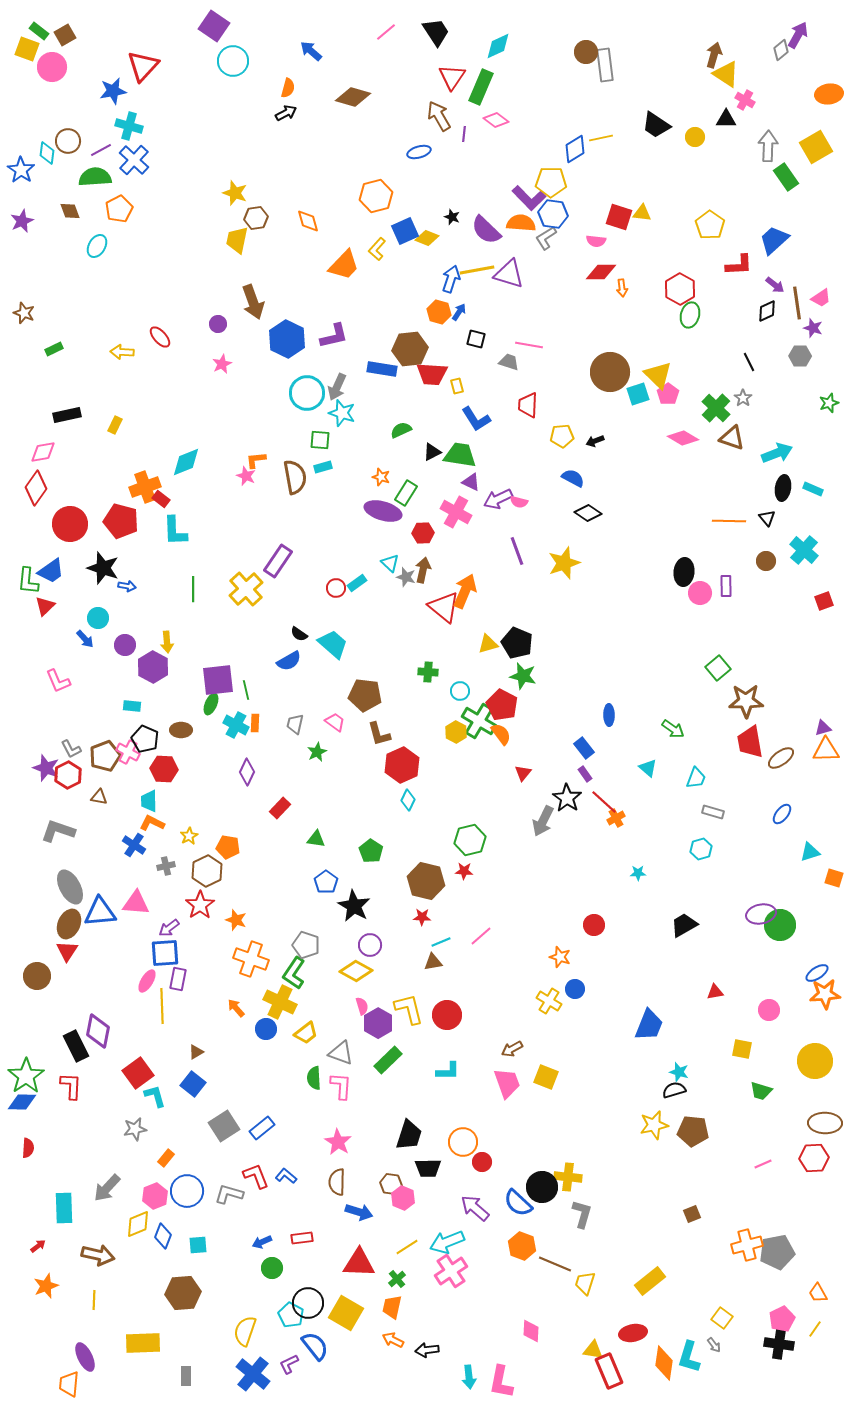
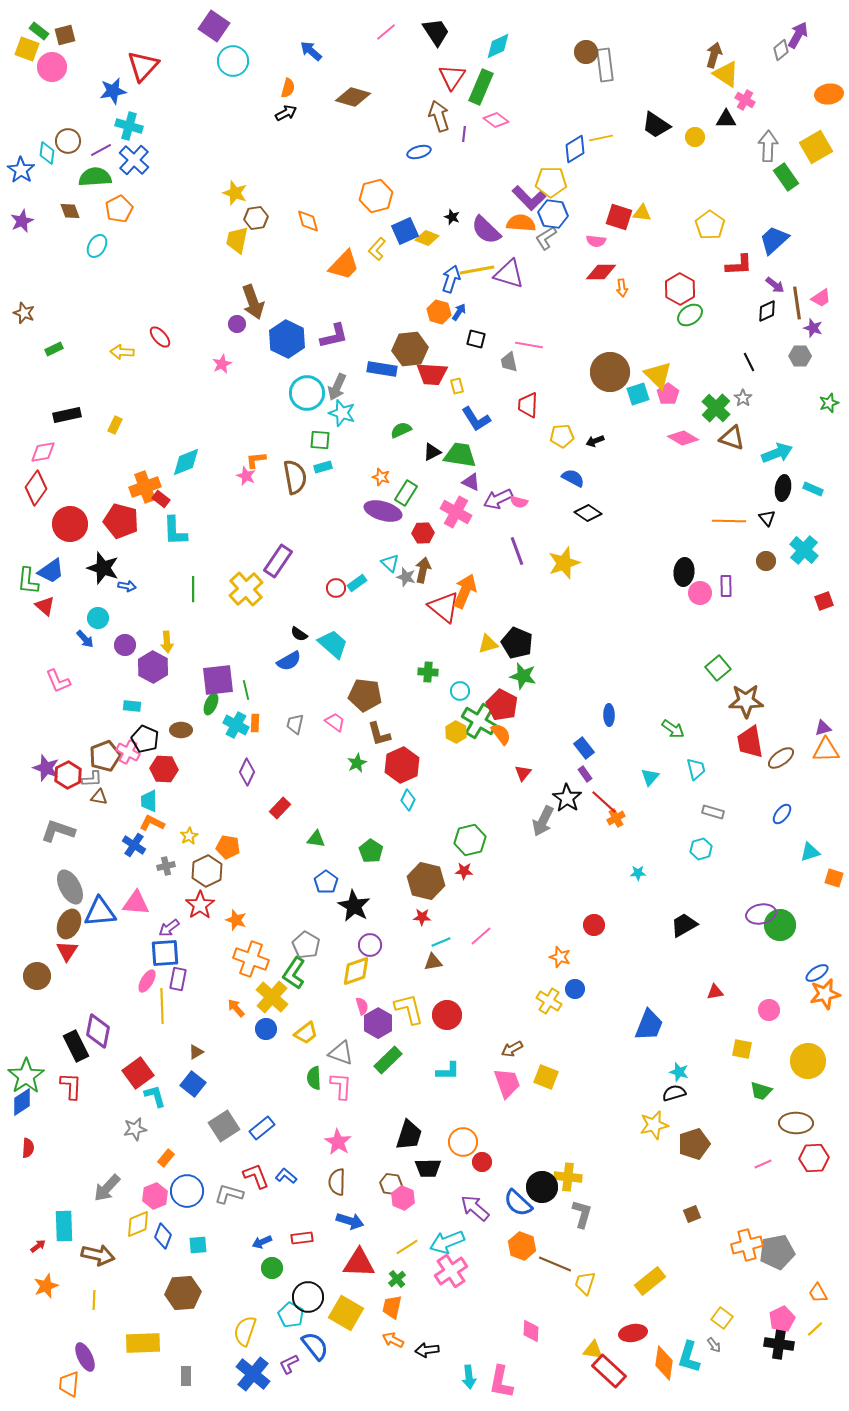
brown square at (65, 35): rotated 15 degrees clockwise
brown arrow at (439, 116): rotated 12 degrees clockwise
green ellipse at (690, 315): rotated 40 degrees clockwise
purple circle at (218, 324): moved 19 px right
gray trapezoid at (509, 362): rotated 120 degrees counterclockwise
red triangle at (45, 606): rotated 35 degrees counterclockwise
gray L-shape at (71, 749): moved 21 px right, 30 px down; rotated 65 degrees counterclockwise
green star at (317, 752): moved 40 px right, 11 px down
cyan triangle at (648, 768): moved 2 px right, 9 px down; rotated 30 degrees clockwise
cyan trapezoid at (696, 778): moved 9 px up; rotated 35 degrees counterclockwise
gray pentagon at (306, 945): rotated 12 degrees clockwise
yellow diamond at (356, 971): rotated 48 degrees counterclockwise
orange star at (825, 994): rotated 8 degrees counterclockwise
yellow cross at (280, 1002): moved 8 px left, 5 px up; rotated 16 degrees clockwise
yellow circle at (815, 1061): moved 7 px left
black semicircle at (674, 1090): moved 3 px down
blue diamond at (22, 1102): rotated 36 degrees counterclockwise
brown ellipse at (825, 1123): moved 29 px left
brown pentagon at (693, 1131): moved 1 px right, 13 px down; rotated 24 degrees counterclockwise
cyan rectangle at (64, 1208): moved 18 px down
blue arrow at (359, 1212): moved 9 px left, 9 px down
black circle at (308, 1303): moved 6 px up
yellow line at (815, 1329): rotated 12 degrees clockwise
red rectangle at (609, 1371): rotated 24 degrees counterclockwise
